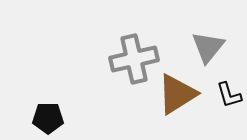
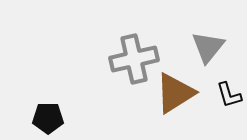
brown triangle: moved 2 px left, 1 px up
